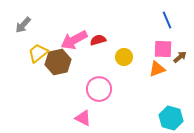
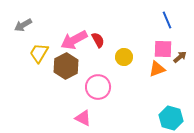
gray arrow: rotated 18 degrees clockwise
red semicircle: rotated 77 degrees clockwise
yellow trapezoid: moved 1 px right; rotated 20 degrees counterclockwise
brown hexagon: moved 8 px right, 4 px down; rotated 15 degrees counterclockwise
pink circle: moved 1 px left, 2 px up
